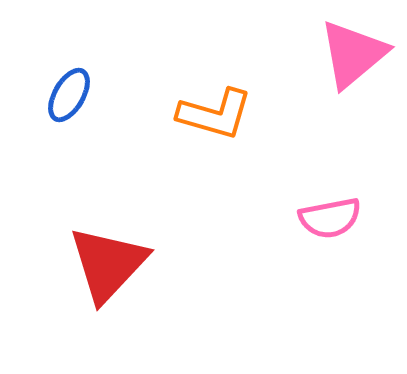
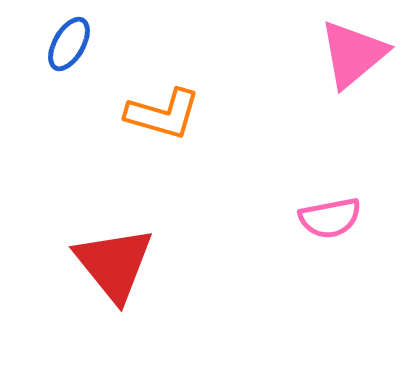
blue ellipse: moved 51 px up
orange L-shape: moved 52 px left
red triangle: moved 6 px right; rotated 22 degrees counterclockwise
